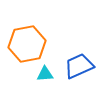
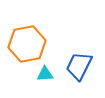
blue trapezoid: rotated 40 degrees counterclockwise
